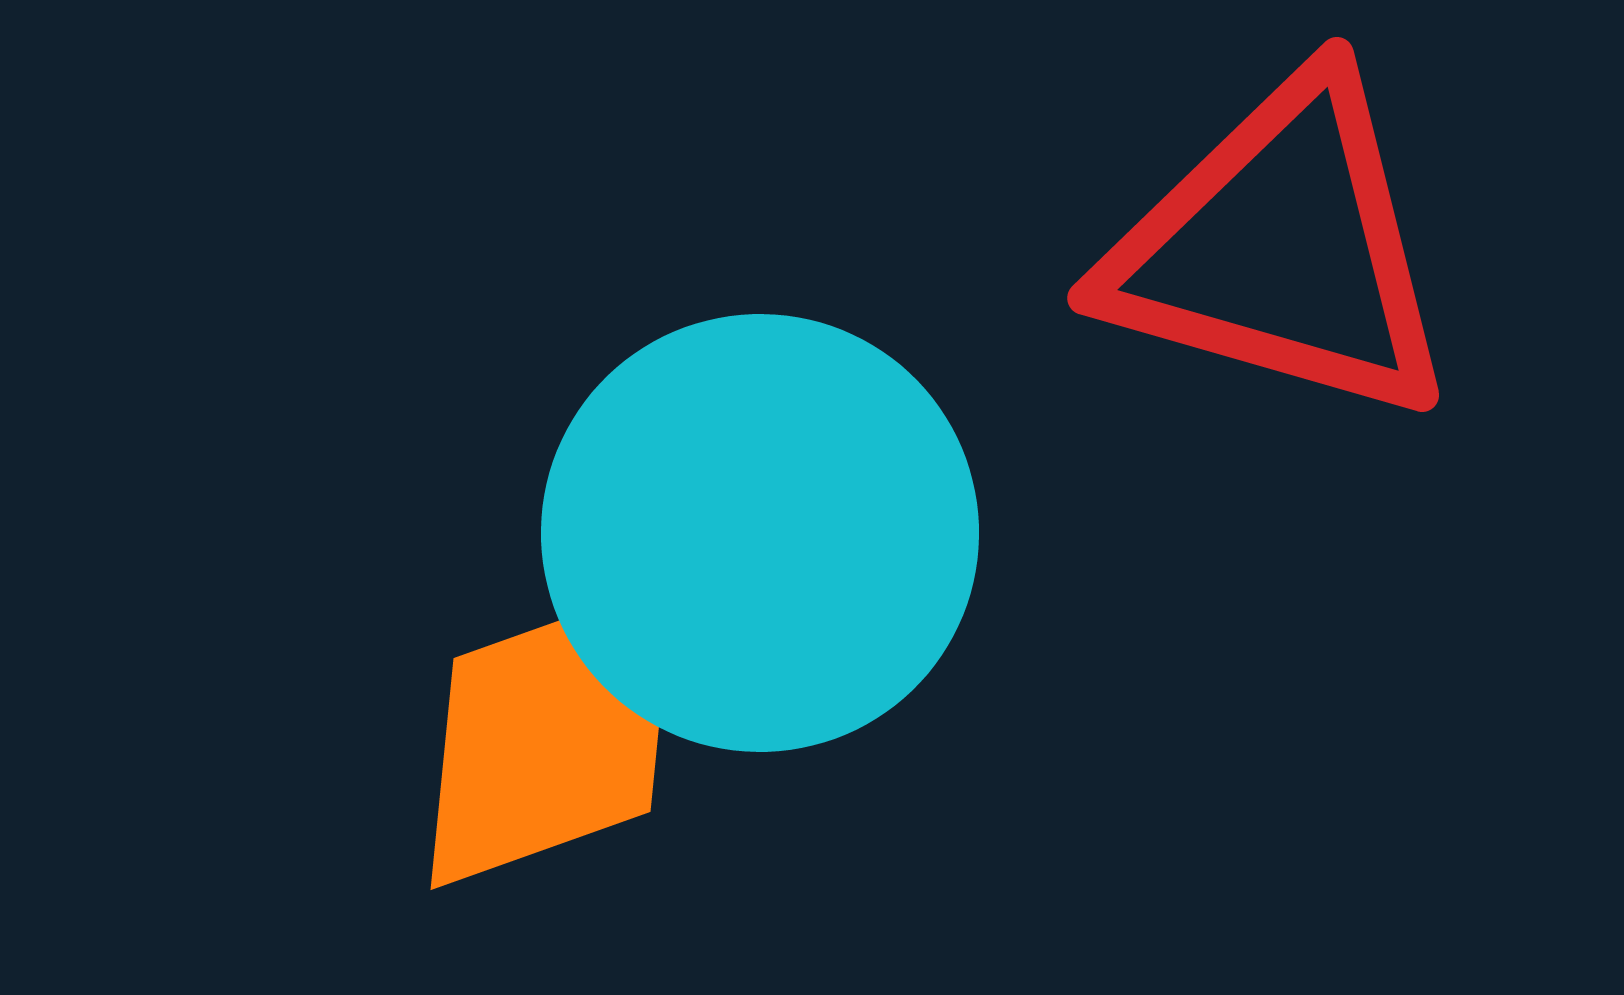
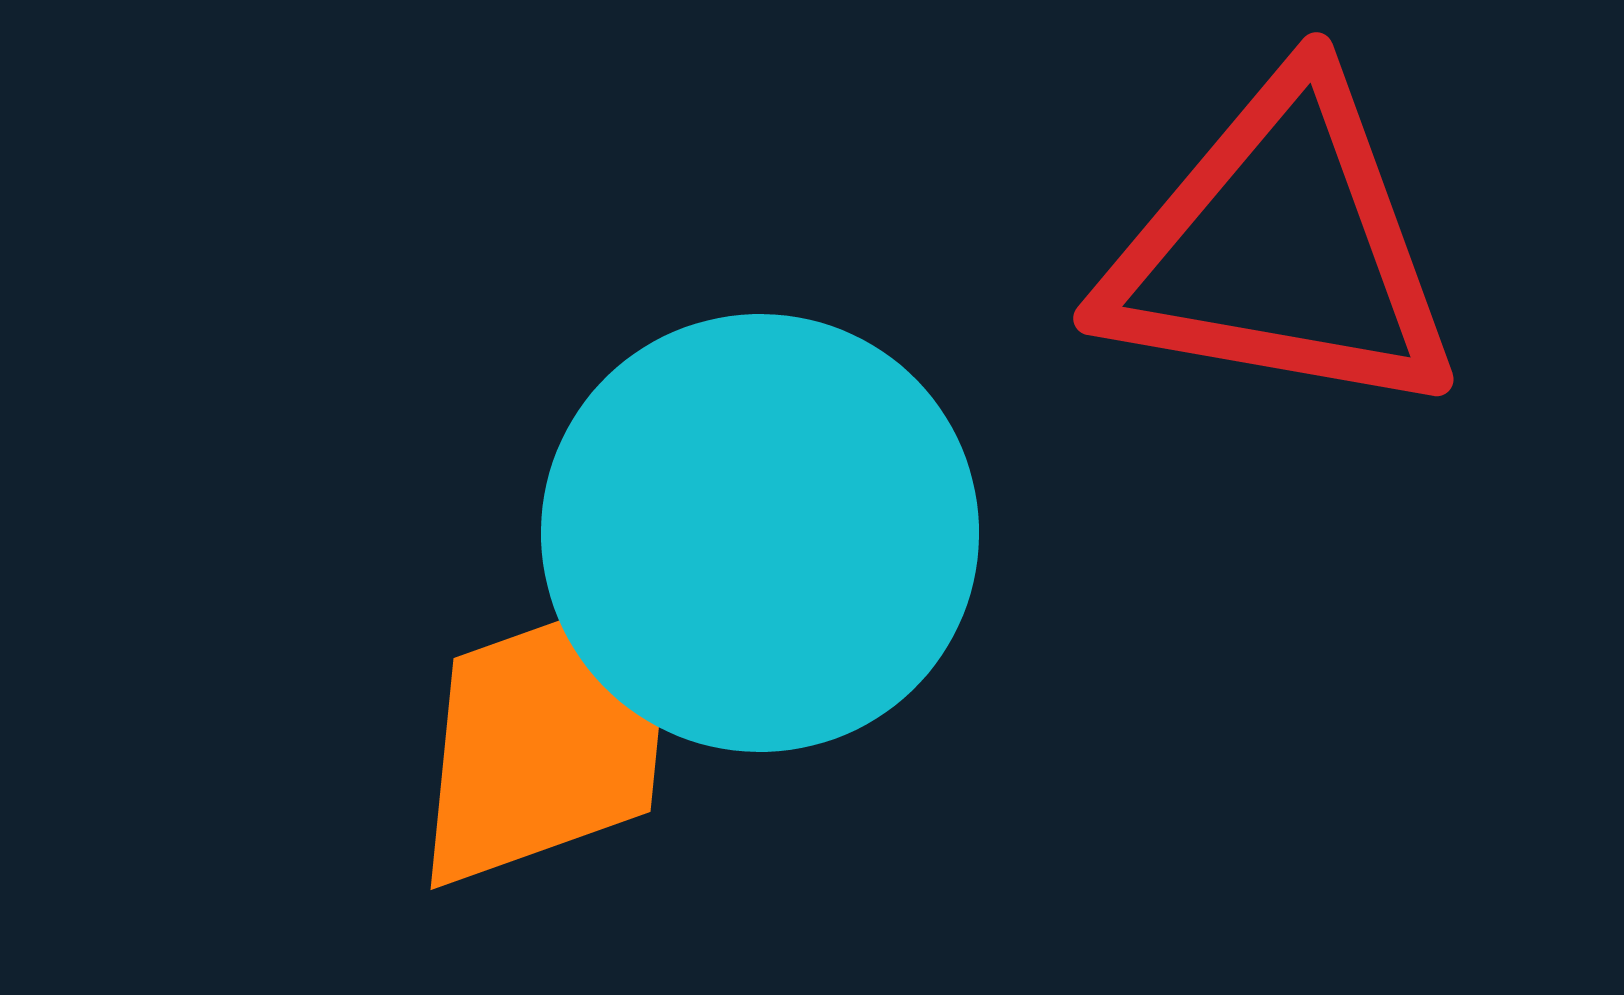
red triangle: rotated 6 degrees counterclockwise
